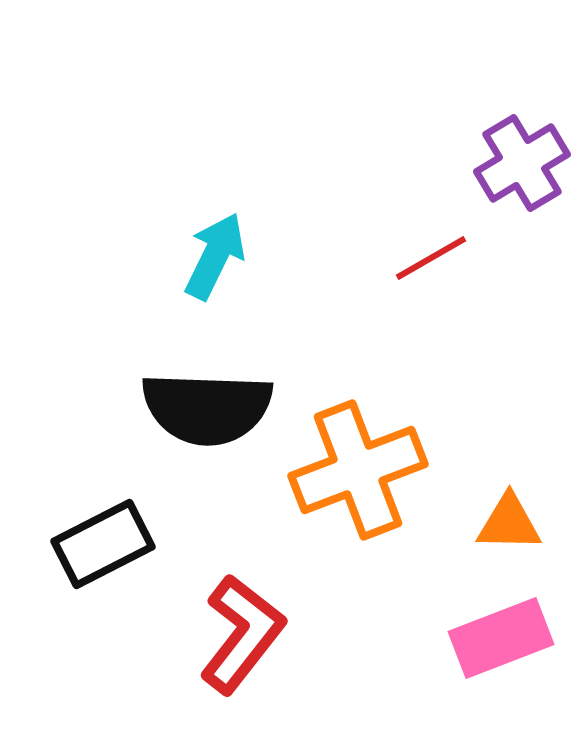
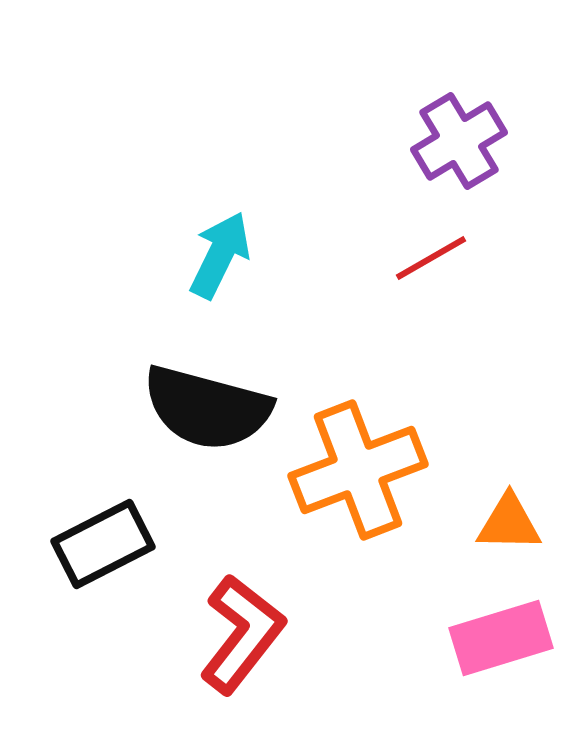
purple cross: moved 63 px left, 22 px up
cyan arrow: moved 5 px right, 1 px up
black semicircle: rotated 13 degrees clockwise
pink rectangle: rotated 4 degrees clockwise
